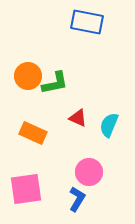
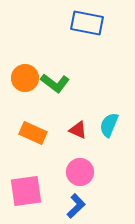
blue rectangle: moved 1 px down
orange circle: moved 3 px left, 2 px down
green L-shape: rotated 48 degrees clockwise
red triangle: moved 12 px down
pink circle: moved 9 px left
pink square: moved 2 px down
blue L-shape: moved 1 px left, 7 px down; rotated 15 degrees clockwise
